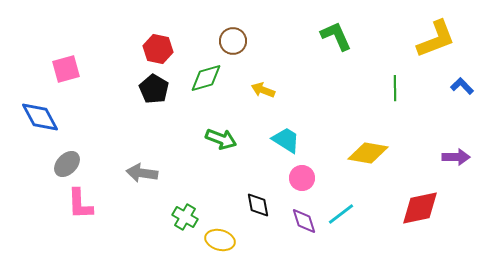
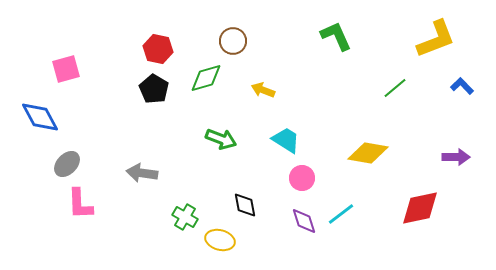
green line: rotated 50 degrees clockwise
black diamond: moved 13 px left
